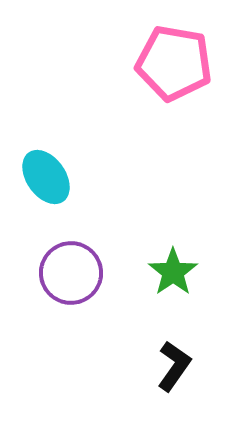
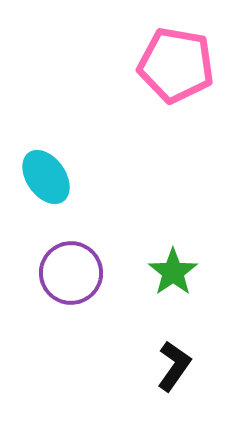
pink pentagon: moved 2 px right, 2 px down
